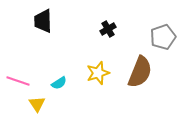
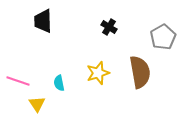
black cross: moved 1 px right, 2 px up; rotated 28 degrees counterclockwise
gray pentagon: rotated 10 degrees counterclockwise
brown semicircle: rotated 32 degrees counterclockwise
cyan semicircle: rotated 112 degrees clockwise
